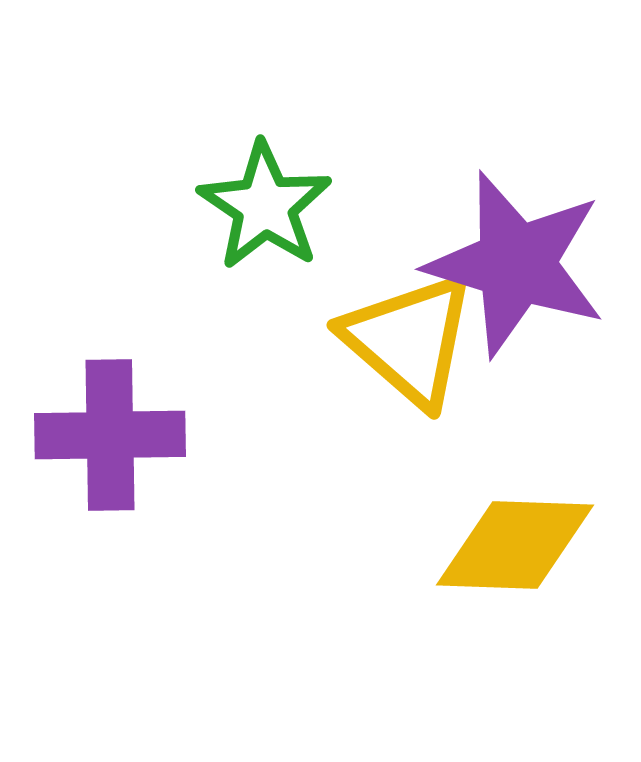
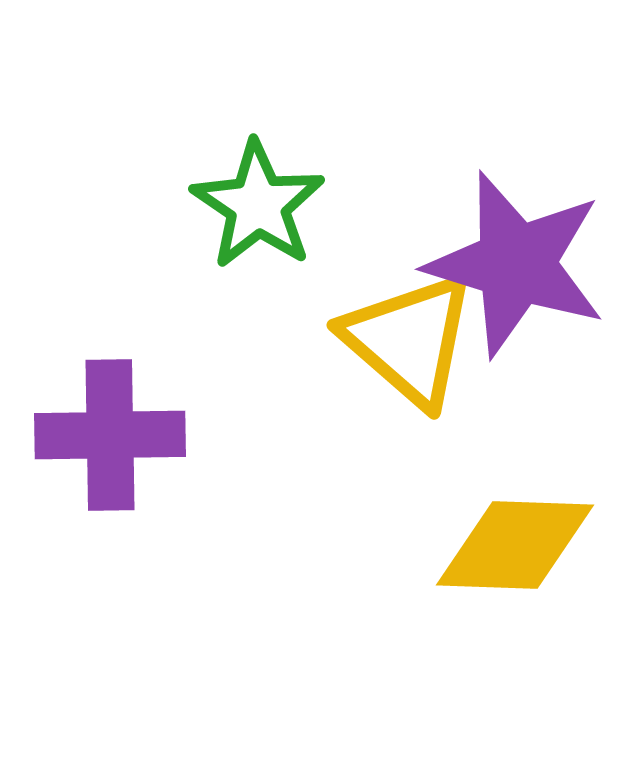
green star: moved 7 px left, 1 px up
